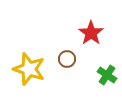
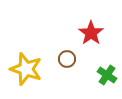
yellow star: moved 3 px left
